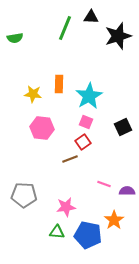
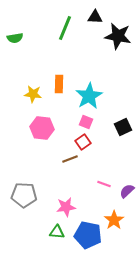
black triangle: moved 4 px right
black star: rotated 28 degrees clockwise
purple semicircle: rotated 42 degrees counterclockwise
